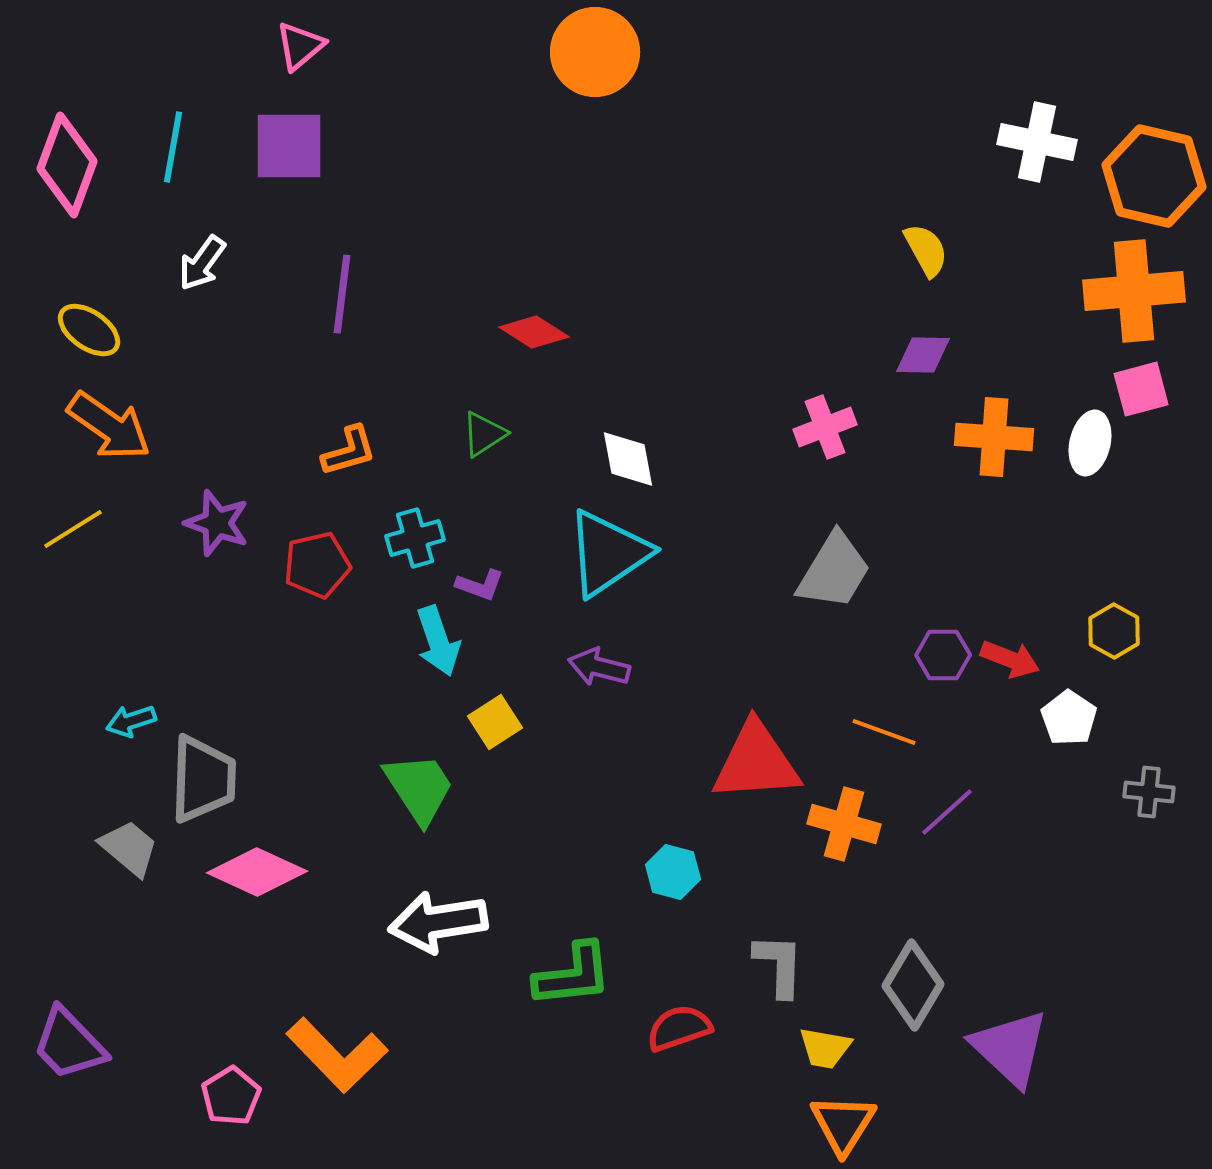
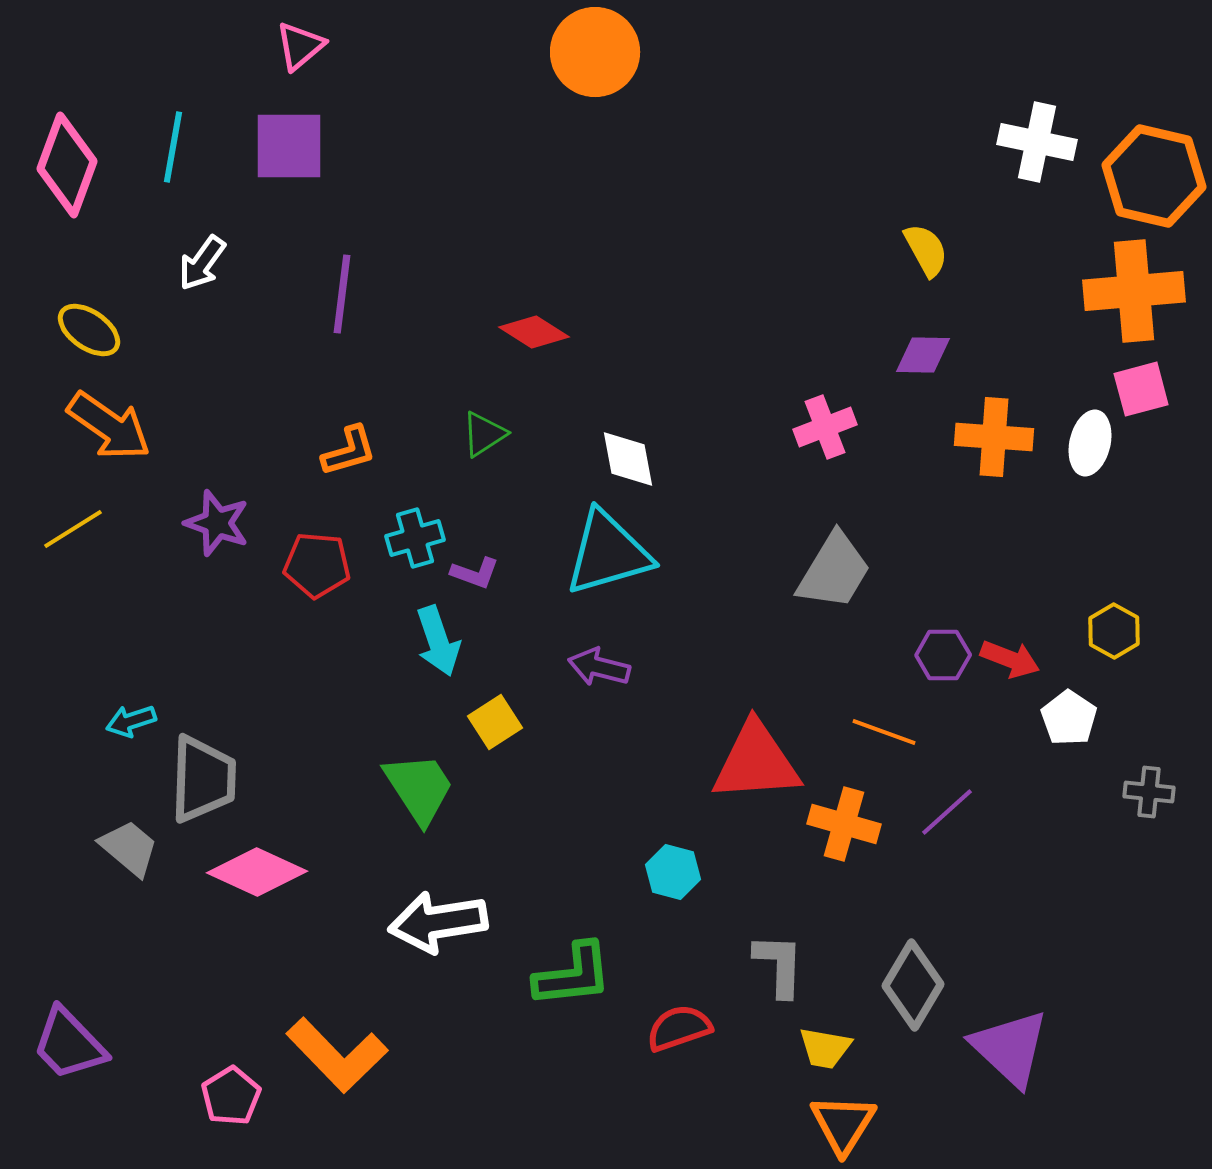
cyan triangle at (608, 553): rotated 18 degrees clockwise
red pentagon at (317, 565): rotated 18 degrees clockwise
purple L-shape at (480, 585): moved 5 px left, 12 px up
